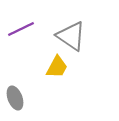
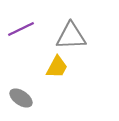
gray triangle: rotated 36 degrees counterclockwise
gray ellipse: moved 6 px right; rotated 35 degrees counterclockwise
